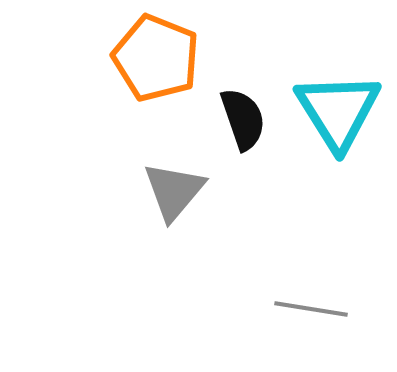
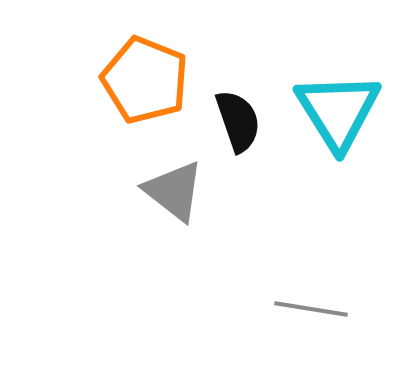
orange pentagon: moved 11 px left, 22 px down
black semicircle: moved 5 px left, 2 px down
gray triangle: rotated 32 degrees counterclockwise
